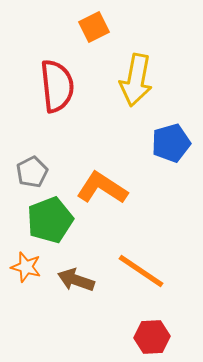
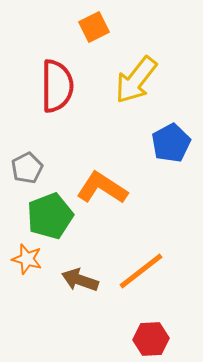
yellow arrow: rotated 27 degrees clockwise
red semicircle: rotated 6 degrees clockwise
blue pentagon: rotated 12 degrees counterclockwise
gray pentagon: moved 5 px left, 4 px up
green pentagon: moved 4 px up
orange star: moved 1 px right, 8 px up
orange line: rotated 72 degrees counterclockwise
brown arrow: moved 4 px right
red hexagon: moved 1 px left, 2 px down
